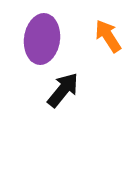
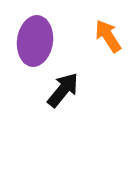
purple ellipse: moved 7 px left, 2 px down
